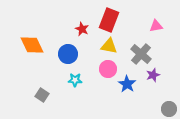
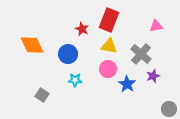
purple star: moved 1 px down
